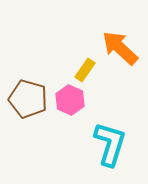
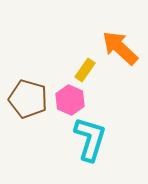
cyan L-shape: moved 20 px left, 5 px up
